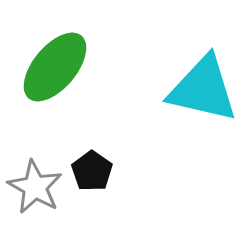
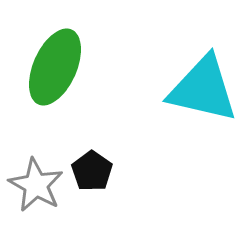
green ellipse: rotated 16 degrees counterclockwise
gray star: moved 1 px right, 2 px up
